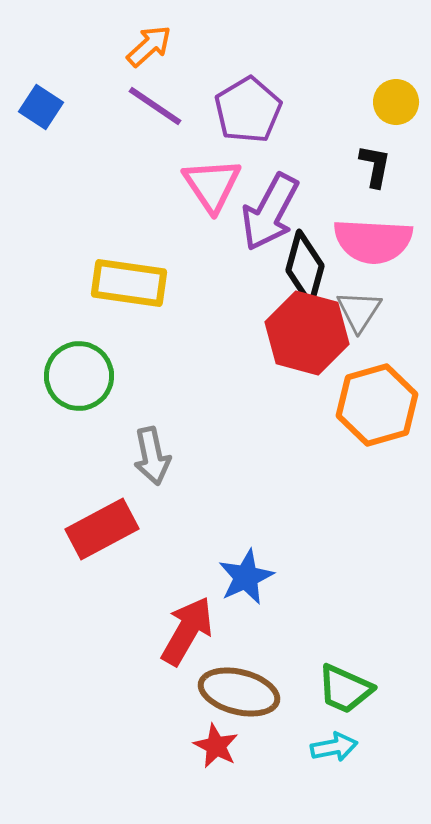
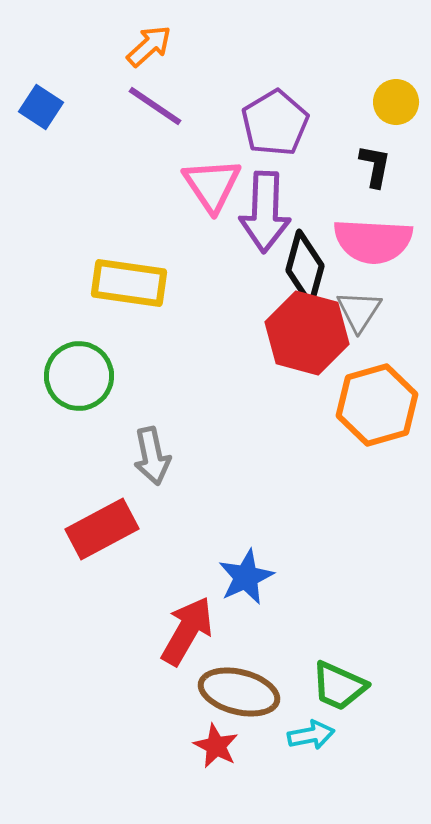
purple pentagon: moved 27 px right, 13 px down
purple arrow: moved 5 px left; rotated 26 degrees counterclockwise
green trapezoid: moved 6 px left, 3 px up
cyan arrow: moved 23 px left, 12 px up
